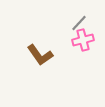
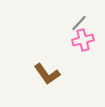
brown L-shape: moved 7 px right, 19 px down
